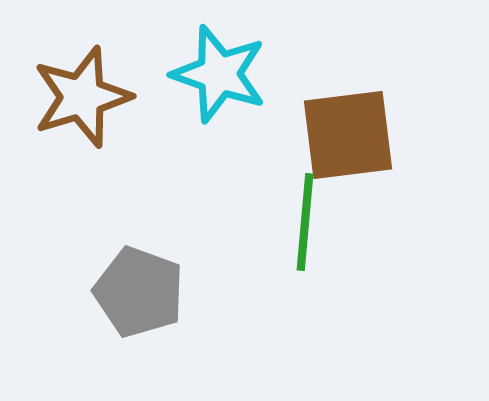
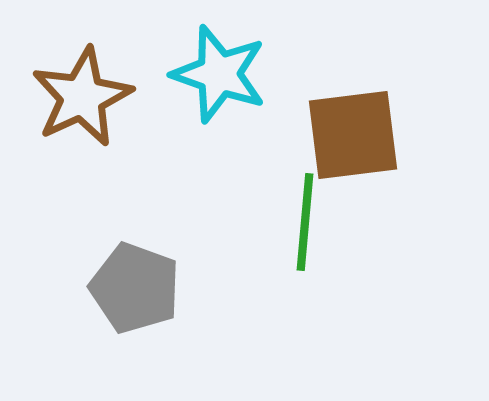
brown star: rotated 8 degrees counterclockwise
brown square: moved 5 px right
gray pentagon: moved 4 px left, 4 px up
